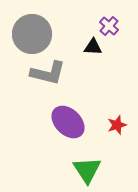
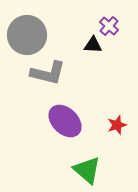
gray circle: moved 5 px left, 1 px down
black triangle: moved 2 px up
purple ellipse: moved 3 px left, 1 px up
green triangle: rotated 16 degrees counterclockwise
